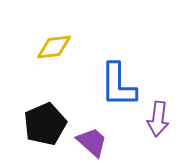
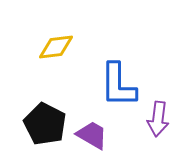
yellow diamond: moved 2 px right
black pentagon: rotated 21 degrees counterclockwise
purple trapezoid: moved 7 px up; rotated 12 degrees counterclockwise
